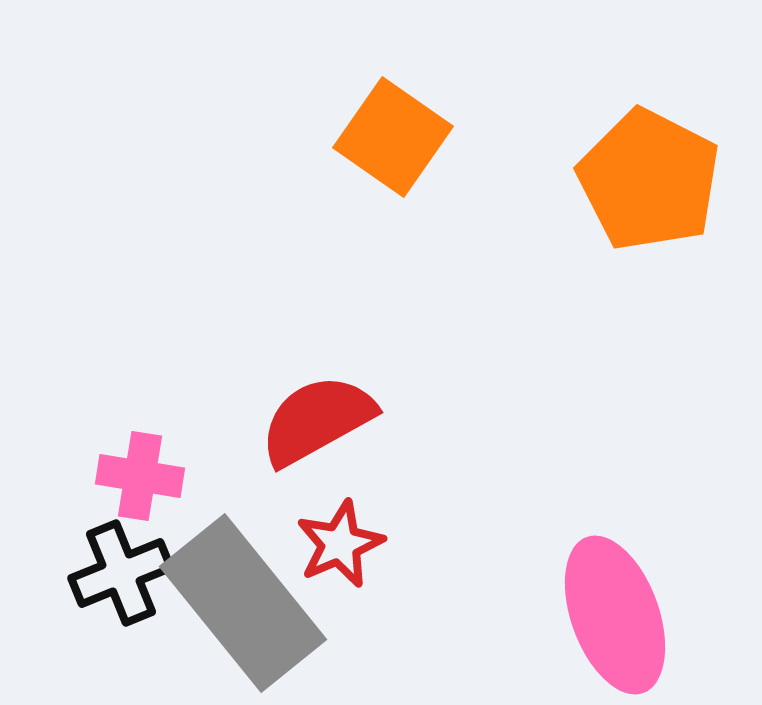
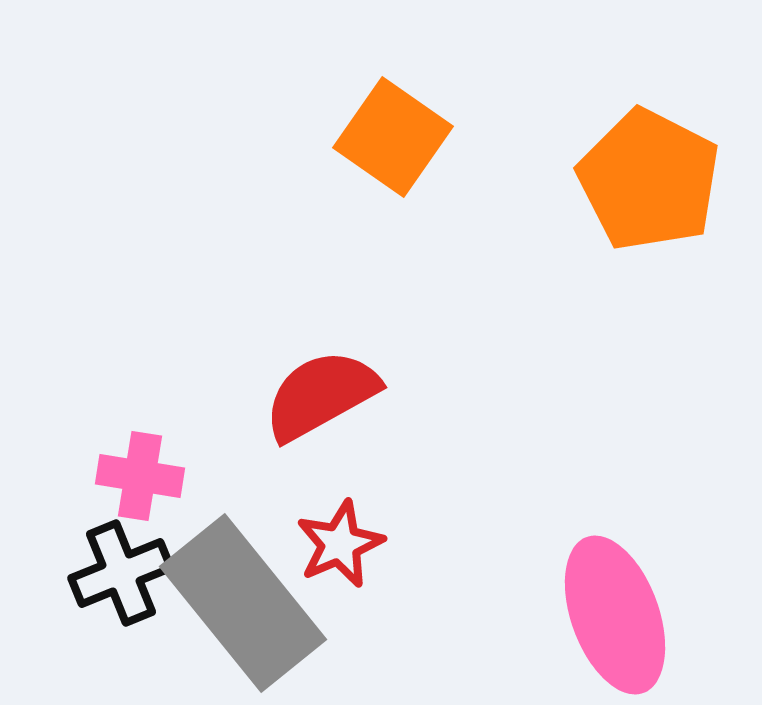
red semicircle: moved 4 px right, 25 px up
